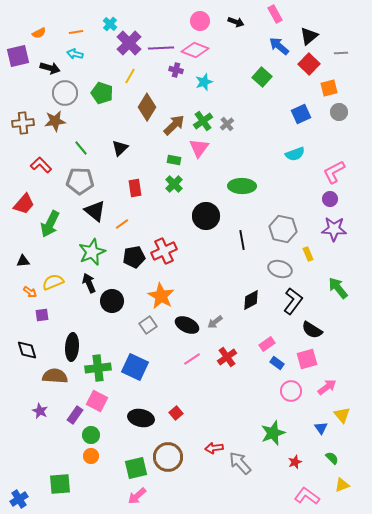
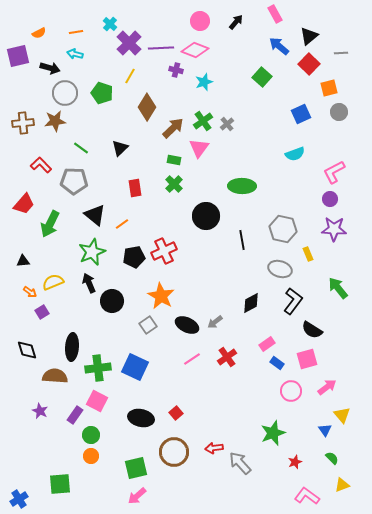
black arrow at (236, 22): rotated 70 degrees counterclockwise
brown arrow at (174, 125): moved 1 px left, 3 px down
green line at (81, 148): rotated 14 degrees counterclockwise
gray pentagon at (80, 181): moved 6 px left
black triangle at (95, 211): moved 4 px down
black diamond at (251, 300): moved 3 px down
purple square at (42, 315): moved 3 px up; rotated 24 degrees counterclockwise
blue triangle at (321, 428): moved 4 px right, 2 px down
brown circle at (168, 457): moved 6 px right, 5 px up
